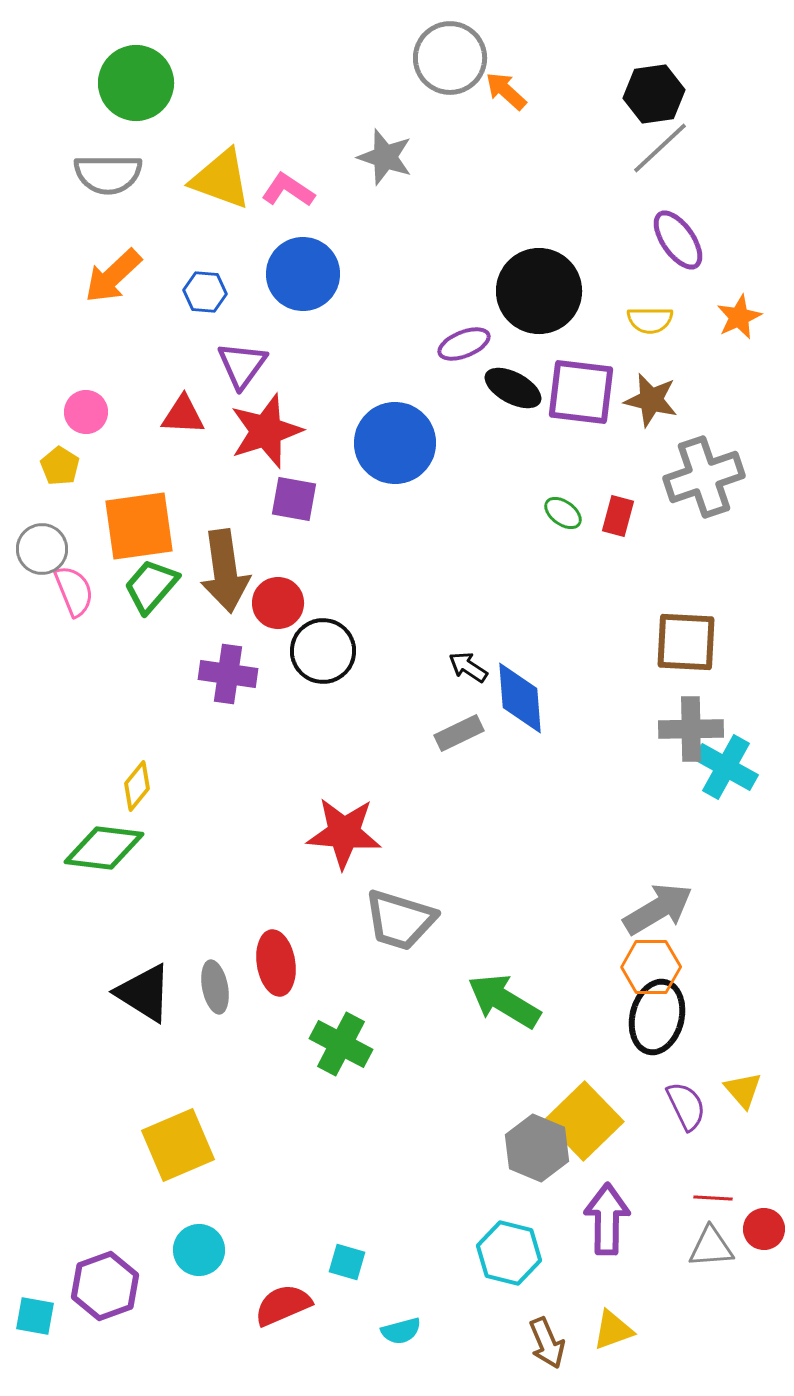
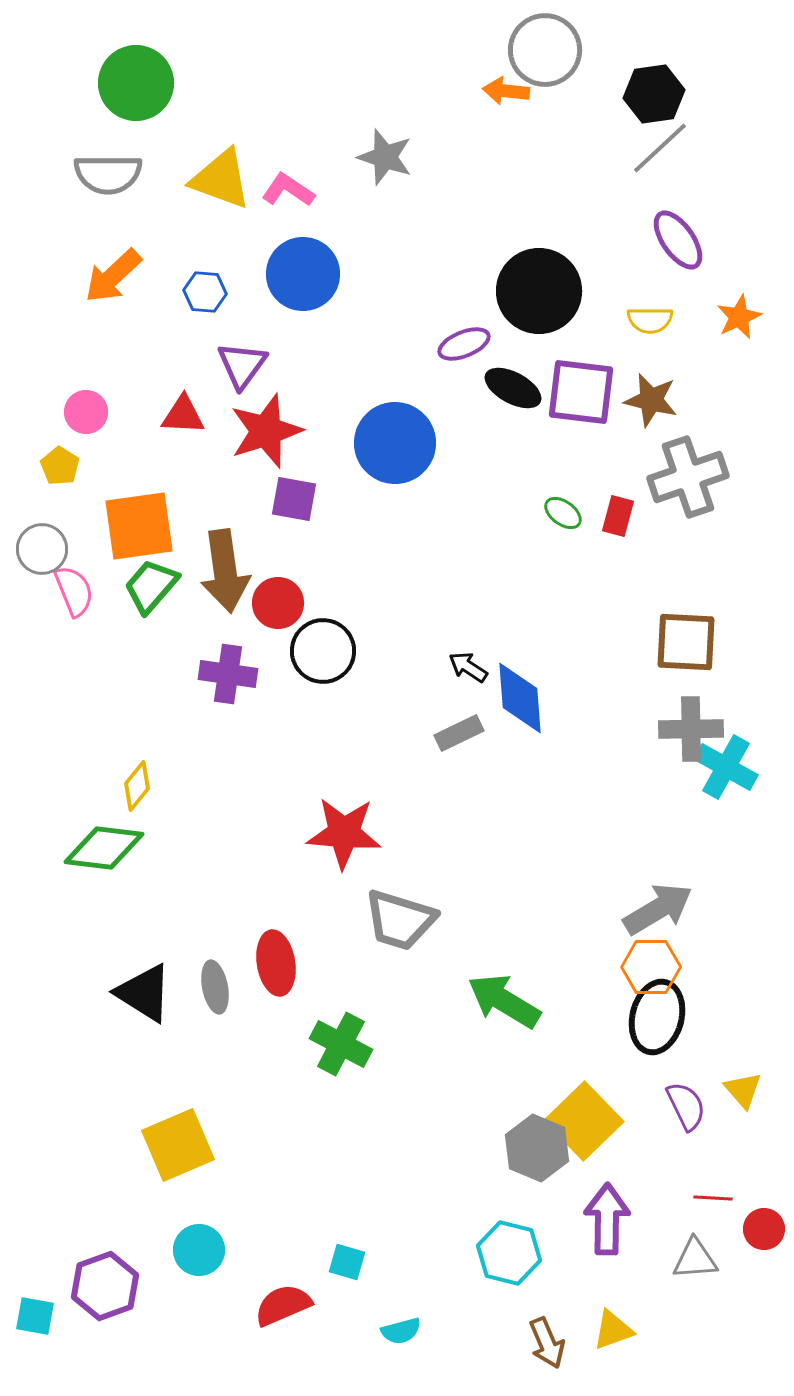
gray circle at (450, 58): moved 95 px right, 8 px up
orange arrow at (506, 91): rotated 36 degrees counterclockwise
gray cross at (704, 477): moved 16 px left
gray triangle at (711, 1247): moved 16 px left, 12 px down
